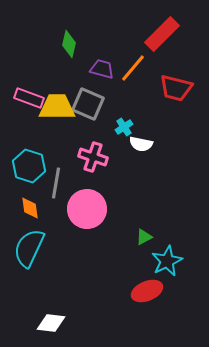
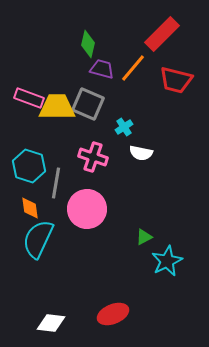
green diamond: moved 19 px right
red trapezoid: moved 8 px up
white semicircle: moved 9 px down
cyan semicircle: moved 9 px right, 9 px up
red ellipse: moved 34 px left, 23 px down
